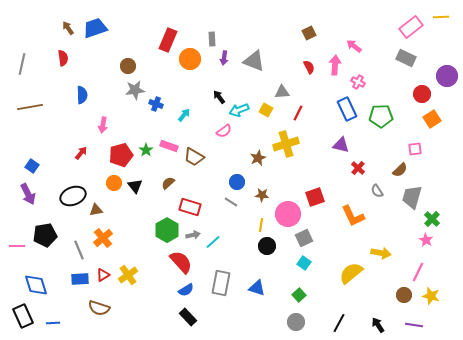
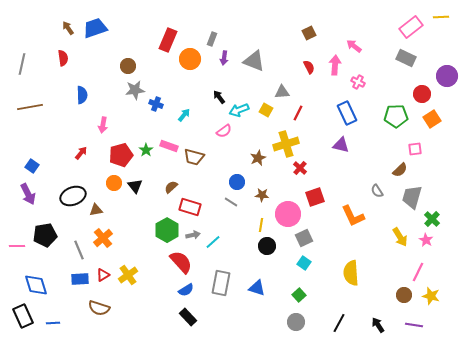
gray rectangle at (212, 39): rotated 24 degrees clockwise
blue rectangle at (347, 109): moved 4 px down
green pentagon at (381, 116): moved 15 px right
brown trapezoid at (194, 157): rotated 15 degrees counterclockwise
red cross at (358, 168): moved 58 px left
brown semicircle at (168, 183): moved 3 px right, 4 px down
yellow arrow at (381, 253): moved 19 px right, 16 px up; rotated 48 degrees clockwise
yellow semicircle at (351, 273): rotated 55 degrees counterclockwise
